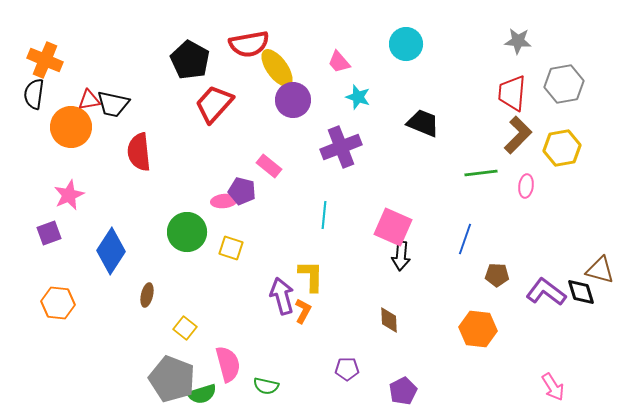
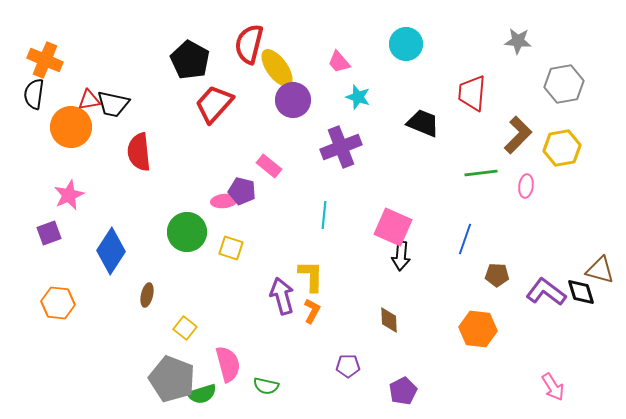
red semicircle at (249, 44): rotated 114 degrees clockwise
red trapezoid at (512, 93): moved 40 px left
orange L-shape at (303, 311): moved 9 px right
purple pentagon at (347, 369): moved 1 px right, 3 px up
